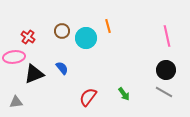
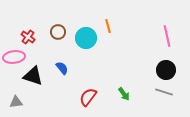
brown circle: moved 4 px left, 1 px down
black triangle: moved 1 px left, 2 px down; rotated 40 degrees clockwise
gray line: rotated 12 degrees counterclockwise
